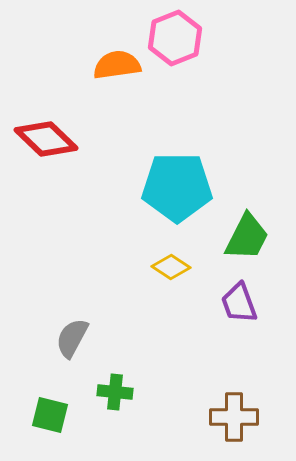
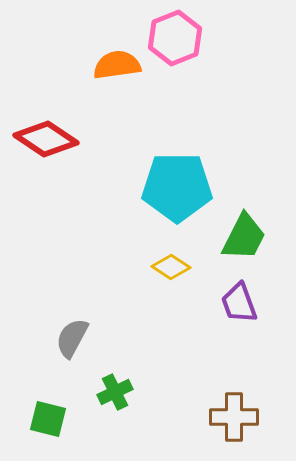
red diamond: rotated 10 degrees counterclockwise
green trapezoid: moved 3 px left
green cross: rotated 32 degrees counterclockwise
green square: moved 2 px left, 4 px down
